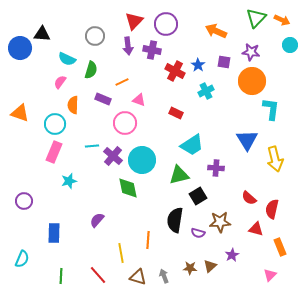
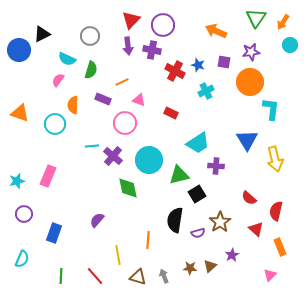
green triangle at (256, 18): rotated 10 degrees counterclockwise
orange arrow at (282, 20): moved 1 px right, 2 px down; rotated 98 degrees clockwise
red triangle at (134, 21): moved 3 px left, 1 px up
purple circle at (166, 24): moved 3 px left, 1 px down
black triangle at (42, 34): rotated 30 degrees counterclockwise
gray circle at (95, 36): moved 5 px left
blue circle at (20, 48): moved 1 px left, 2 px down
purple star at (251, 52): rotated 18 degrees counterclockwise
blue star at (198, 65): rotated 16 degrees counterclockwise
orange circle at (252, 81): moved 2 px left, 1 px down
pink semicircle at (60, 82): moved 2 px left, 2 px up
red rectangle at (176, 113): moved 5 px left
cyan trapezoid at (192, 145): moved 6 px right, 2 px up
pink rectangle at (54, 152): moved 6 px left, 24 px down
cyan circle at (142, 160): moved 7 px right
purple cross at (216, 168): moved 2 px up
cyan star at (69, 181): moved 52 px left
black square at (198, 196): moved 1 px left, 2 px up
purple circle at (24, 201): moved 13 px down
red semicircle at (272, 209): moved 4 px right, 2 px down
brown star at (220, 222): rotated 30 degrees counterclockwise
red triangle at (256, 229): rotated 28 degrees clockwise
blue rectangle at (54, 233): rotated 18 degrees clockwise
purple semicircle at (198, 233): rotated 32 degrees counterclockwise
yellow line at (121, 253): moved 3 px left, 2 px down
red line at (98, 275): moved 3 px left, 1 px down
